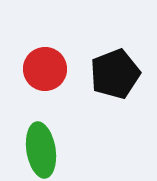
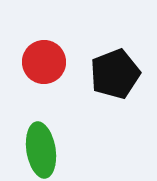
red circle: moved 1 px left, 7 px up
